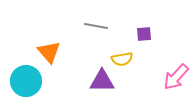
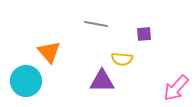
gray line: moved 2 px up
yellow semicircle: rotated 15 degrees clockwise
pink arrow: moved 11 px down
